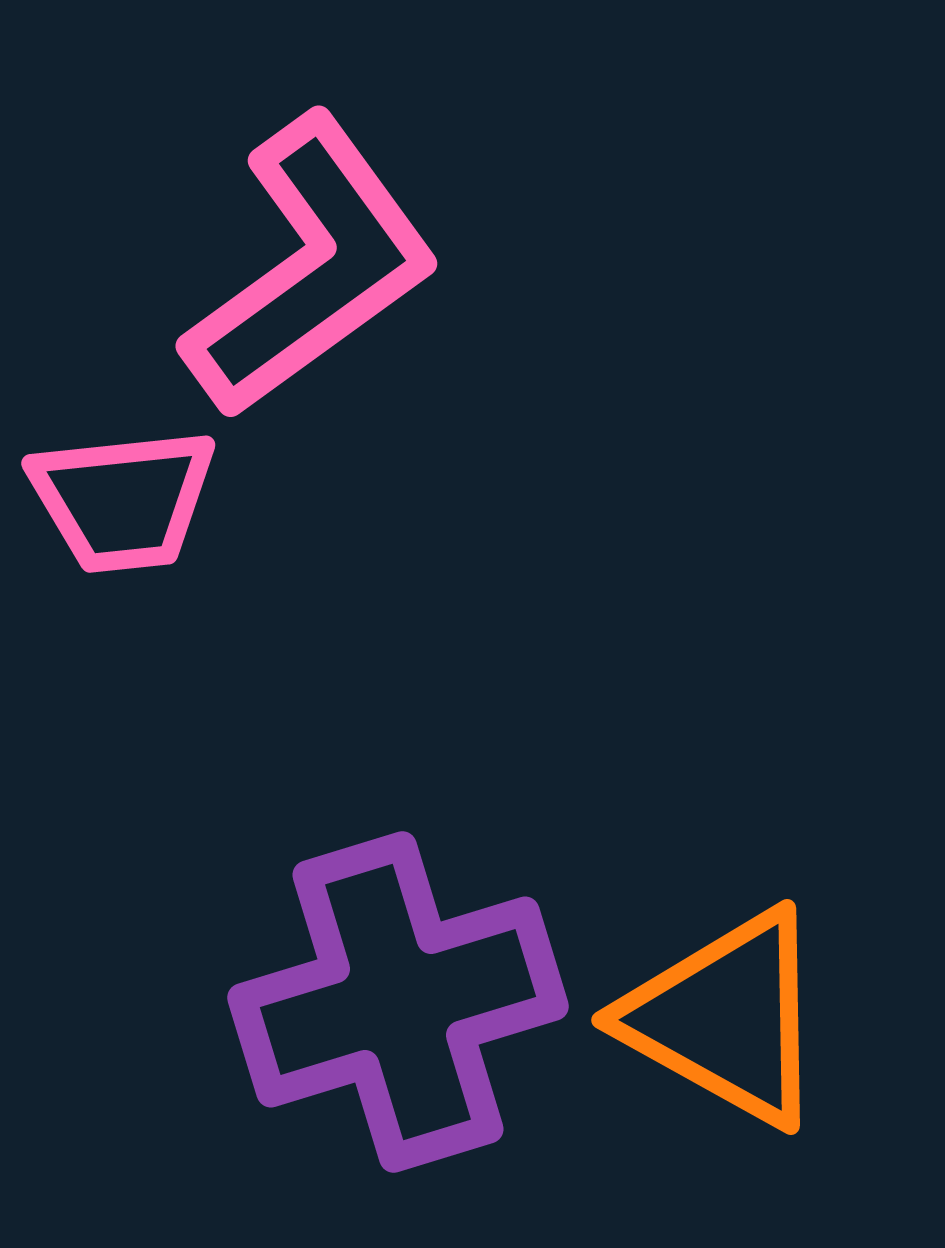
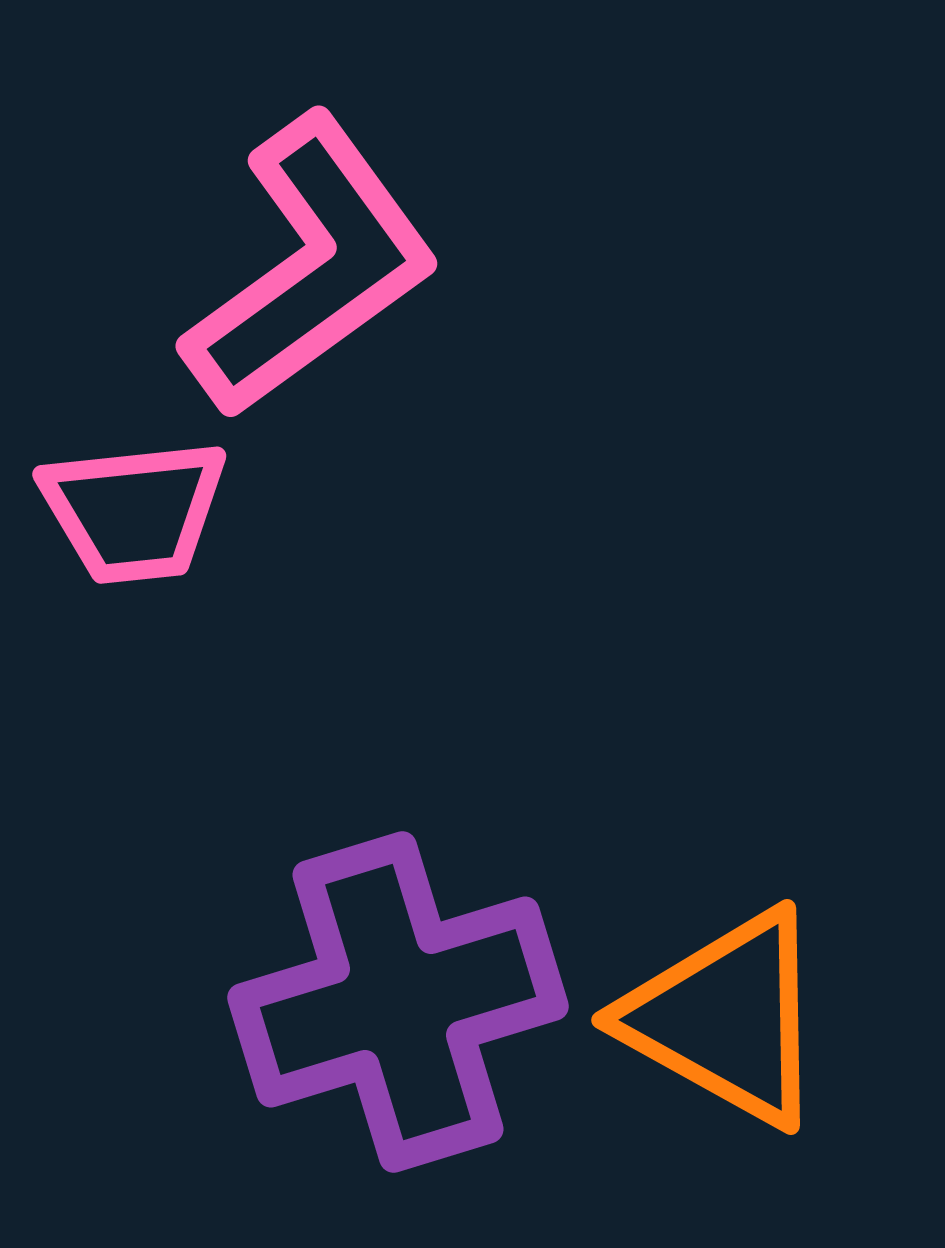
pink trapezoid: moved 11 px right, 11 px down
